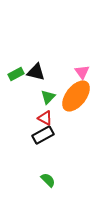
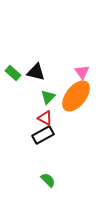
green rectangle: moved 3 px left, 1 px up; rotated 70 degrees clockwise
